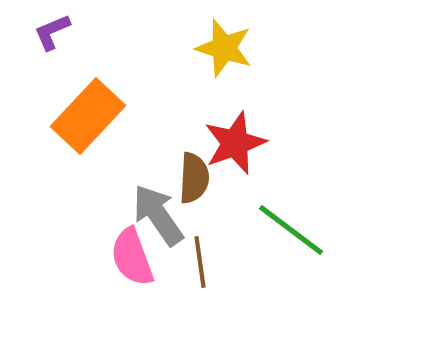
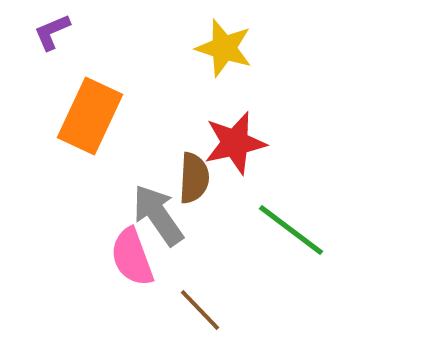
orange rectangle: moved 2 px right; rotated 18 degrees counterclockwise
red star: rotated 8 degrees clockwise
brown line: moved 48 px down; rotated 36 degrees counterclockwise
